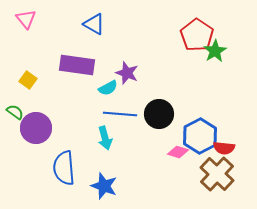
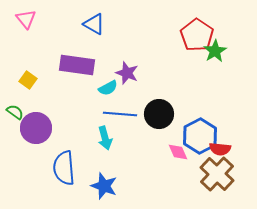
red semicircle: moved 4 px left, 1 px down
pink diamond: rotated 50 degrees clockwise
